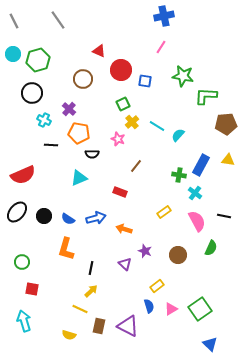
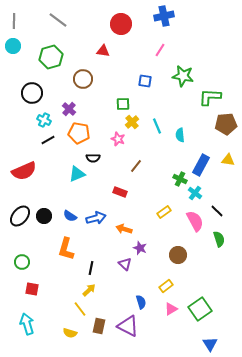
gray line at (58, 20): rotated 18 degrees counterclockwise
gray line at (14, 21): rotated 28 degrees clockwise
pink line at (161, 47): moved 1 px left, 3 px down
red triangle at (99, 51): moved 4 px right; rotated 16 degrees counterclockwise
cyan circle at (13, 54): moved 8 px up
green hexagon at (38, 60): moved 13 px right, 3 px up
red circle at (121, 70): moved 46 px up
green L-shape at (206, 96): moved 4 px right, 1 px down
green square at (123, 104): rotated 24 degrees clockwise
cyan line at (157, 126): rotated 35 degrees clockwise
cyan semicircle at (178, 135): moved 2 px right; rotated 48 degrees counterclockwise
black line at (51, 145): moved 3 px left, 5 px up; rotated 32 degrees counterclockwise
black semicircle at (92, 154): moved 1 px right, 4 px down
red semicircle at (23, 175): moved 1 px right, 4 px up
green cross at (179, 175): moved 1 px right, 4 px down; rotated 16 degrees clockwise
cyan triangle at (79, 178): moved 2 px left, 4 px up
black ellipse at (17, 212): moved 3 px right, 4 px down
black line at (224, 216): moved 7 px left, 5 px up; rotated 32 degrees clockwise
blue semicircle at (68, 219): moved 2 px right, 3 px up
pink semicircle at (197, 221): moved 2 px left
green semicircle at (211, 248): moved 8 px right, 9 px up; rotated 42 degrees counterclockwise
purple star at (145, 251): moved 5 px left, 3 px up
yellow rectangle at (157, 286): moved 9 px right
yellow arrow at (91, 291): moved 2 px left, 1 px up
blue semicircle at (149, 306): moved 8 px left, 4 px up
yellow line at (80, 309): rotated 28 degrees clockwise
cyan arrow at (24, 321): moved 3 px right, 3 px down
yellow semicircle at (69, 335): moved 1 px right, 2 px up
blue triangle at (210, 344): rotated 14 degrees clockwise
